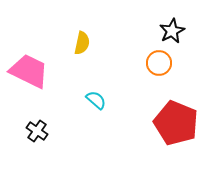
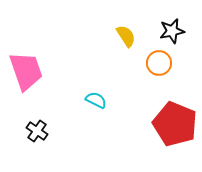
black star: rotated 15 degrees clockwise
yellow semicircle: moved 44 px right, 7 px up; rotated 45 degrees counterclockwise
pink trapezoid: moved 3 px left; rotated 45 degrees clockwise
cyan semicircle: rotated 15 degrees counterclockwise
red pentagon: moved 1 px left, 1 px down
